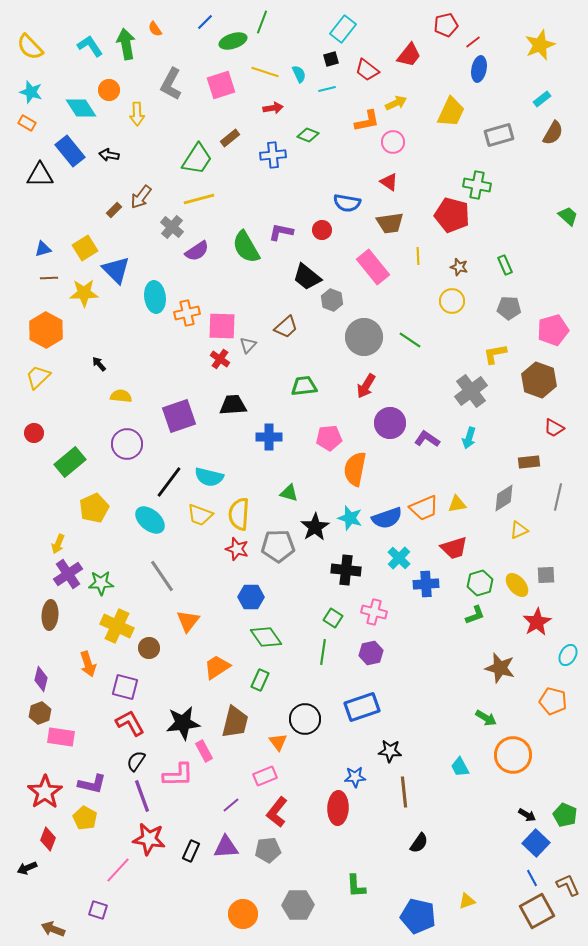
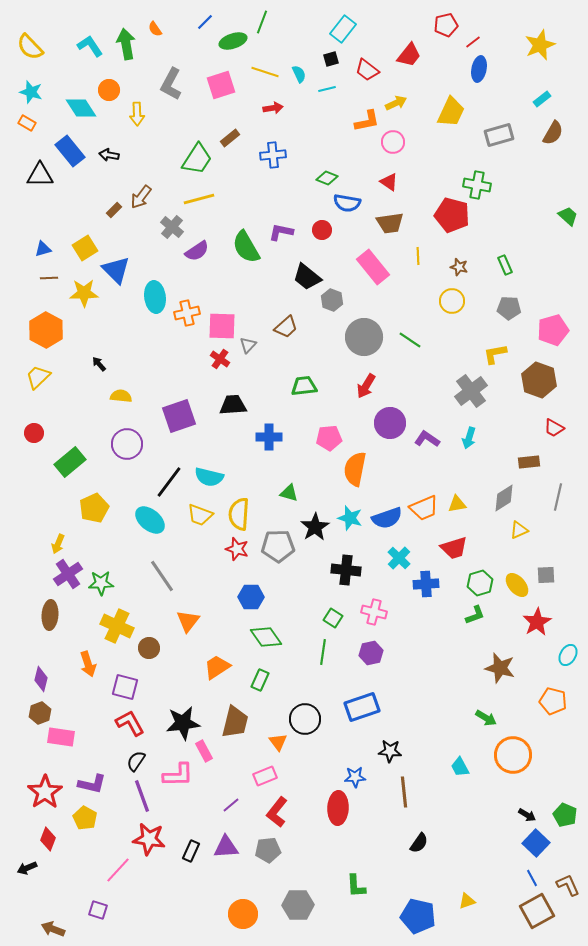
green diamond at (308, 135): moved 19 px right, 43 px down
